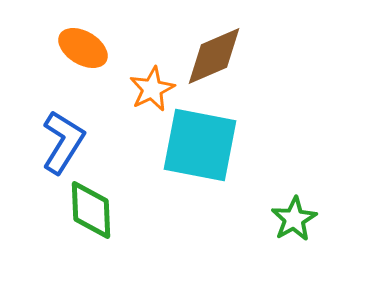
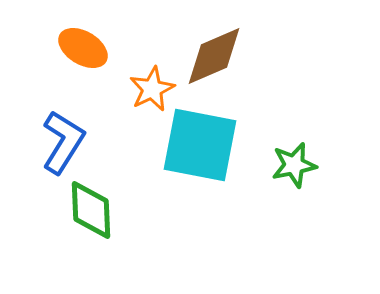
green star: moved 54 px up; rotated 18 degrees clockwise
